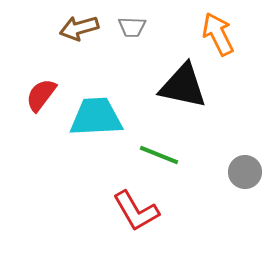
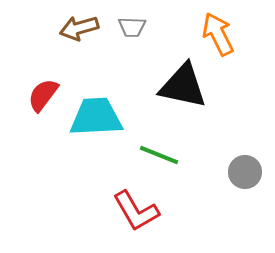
red semicircle: moved 2 px right
